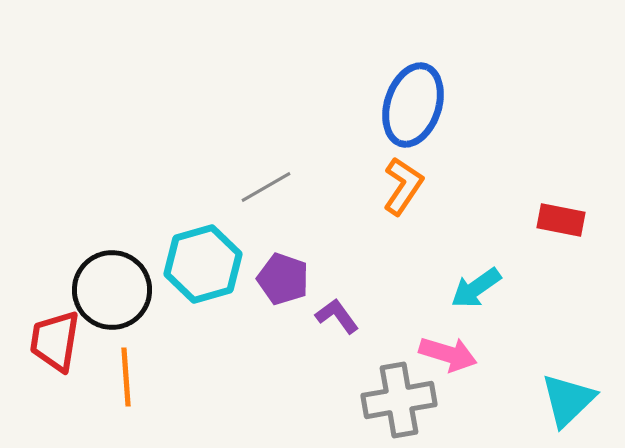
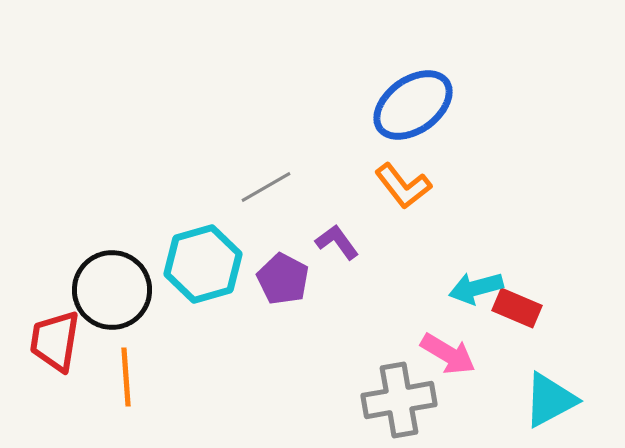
blue ellipse: rotated 36 degrees clockwise
orange L-shape: rotated 108 degrees clockwise
red rectangle: moved 44 px left, 88 px down; rotated 12 degrees clockwise
purple pentagon: rotated 9 degrees clockwise
cyan arrow: rotated 20 degrees clockwise
purple L-shape: moved 74 px up
pink arrow: rotated 14 degrees clockwise
cyan triangle: moved 18 px left; rotated 16 degrees clockwise
